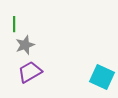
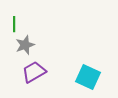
purple trapezoid: moved 4 px right
cyan square: moved 14 px left
